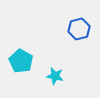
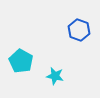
blue hexagon: moved 1 px down; rotated 25 degrees counterclockwise
